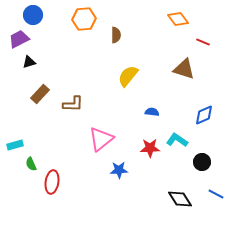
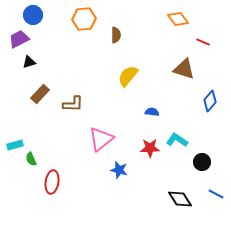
blue diamond: moved 6 px right, 14 px up; rotated 25 degrees counterclockwise
green semicircle: moved 5 px up
blue star: rotated 18 degrees clockwise
